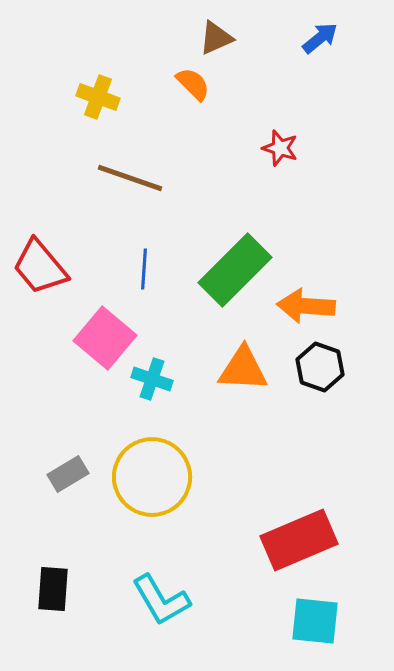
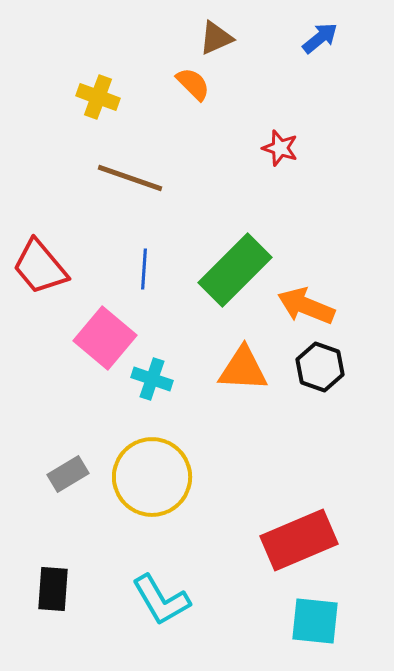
orange arrow: rotated 18 degrees clockwise
